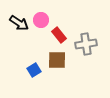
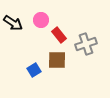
black arrow: moved 6 px left
gray cross: rotated 10 degrees counterclockwise
